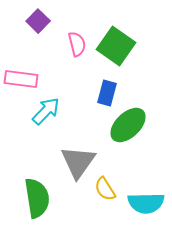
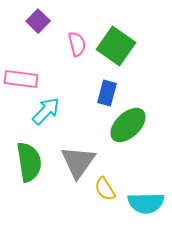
green semicircle: moved 8 px left, 36 px up
